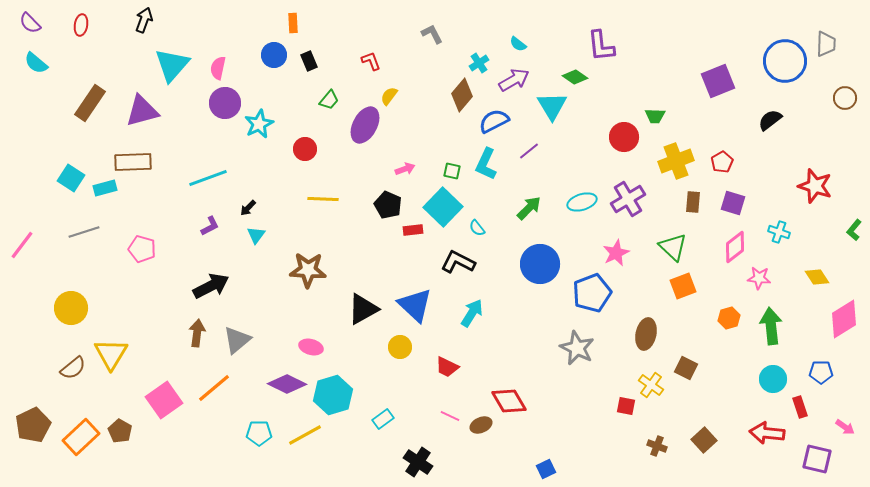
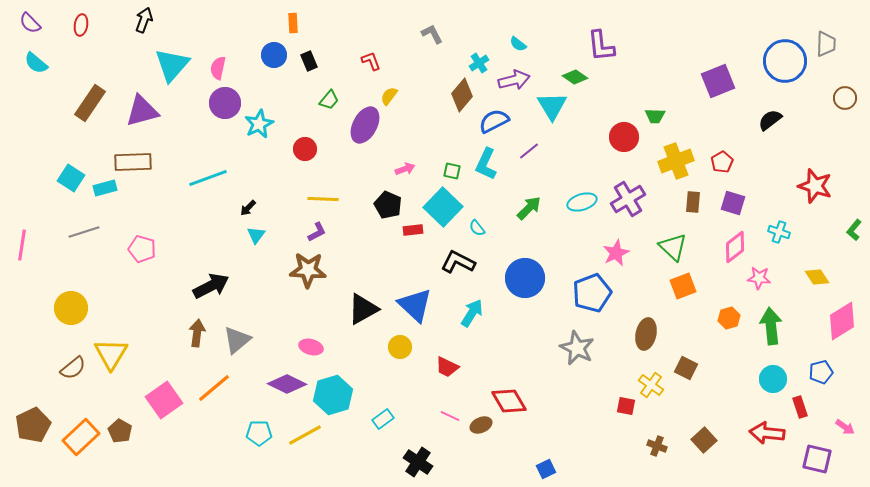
purple arrow at (514, 80): rotated 16 degrees clockwise
purple L-shape at (210, 226): moved 107 px right, 6 px down
pink line at (22, 245): rotated 28 degrees counterclockwise
blue circle at (540, 264): moved 15 px left, 14 px down
pink diamond at (844, 319): moved 2 px left, 2 px down
blue pentagon at (821, 372): rotated 15 degrees counterclockwise
